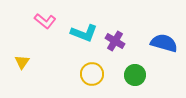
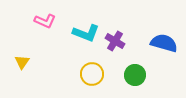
pink L-shape: rotated 15 degrees counterclockwise
cyan L-shape: moved 2 px right
